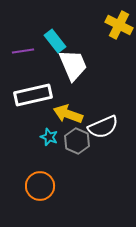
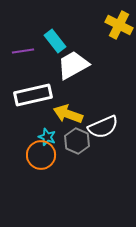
white trapezoid: rotated 96 degrees counterclockwise
cyan star: moved 2 px left
orange circle: moved 1 px right, 31 px up
